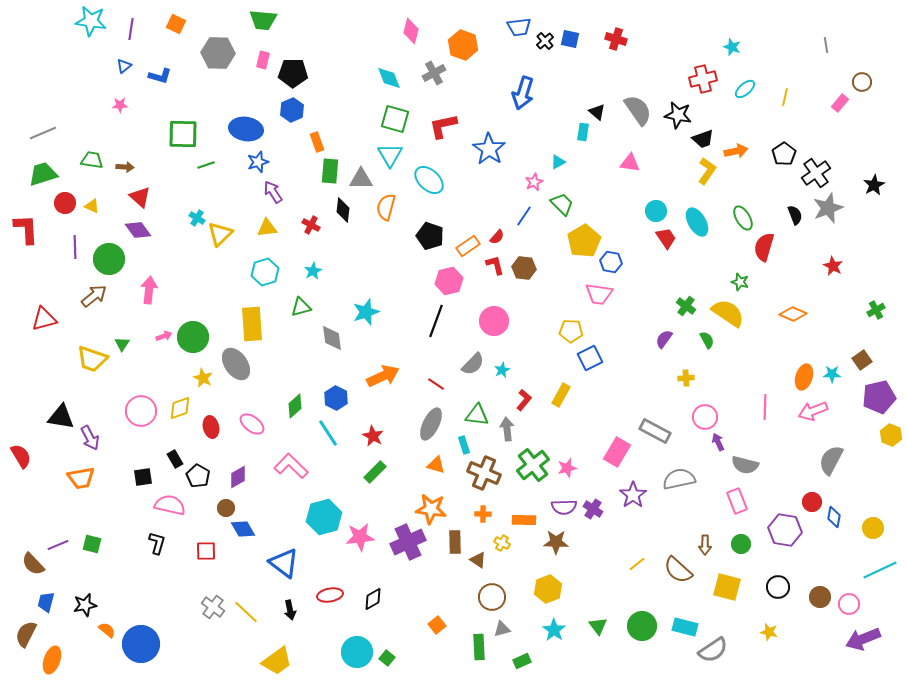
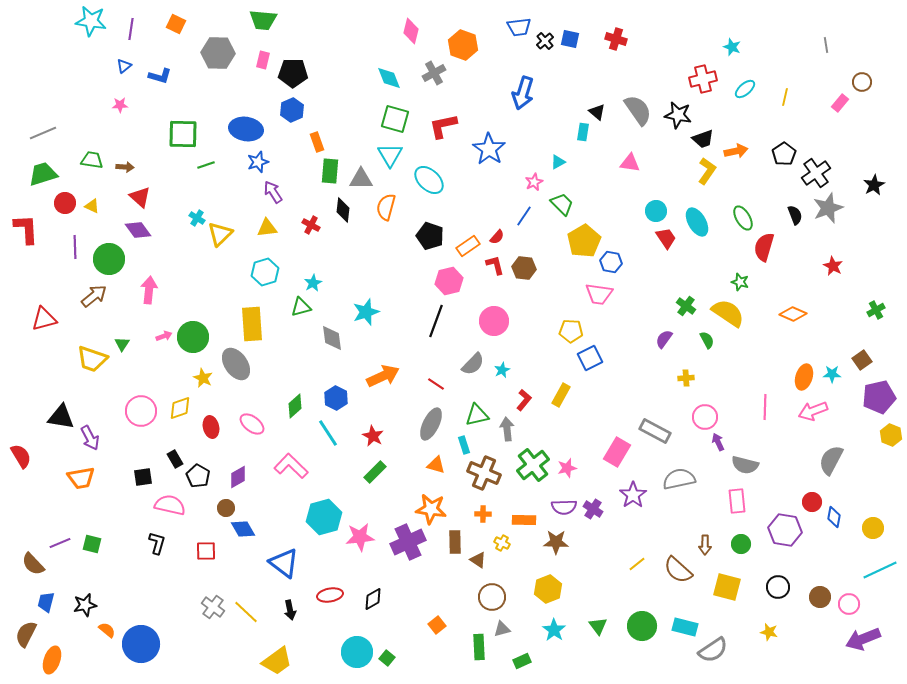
cyan star at (313, 271): moved 12 px down
green triangle at (477, 415): rotated 20 degrees counterclockwise
pink rectangle at (737, 501): rotated 15 degrees clockwise
purple line at (58, 545): moved 2 px right, 2 px up
